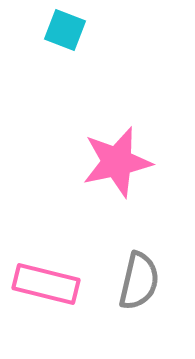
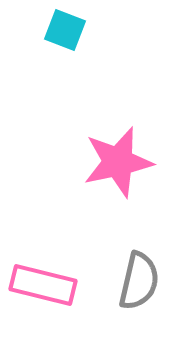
pink star: moved 1 px right
pink rectangle: moved 3 px left, 1 px down
